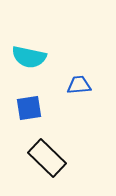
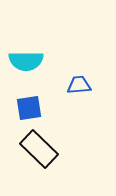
cyan semicircle: moved 3 px left, 4 px down; rotated 12 degrees counterclockwise
black rectangle: moved 8 px left, 9 px up
